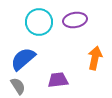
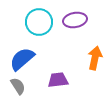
blue semicircle: moved 1 px left
